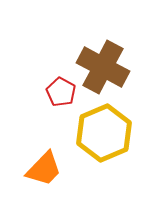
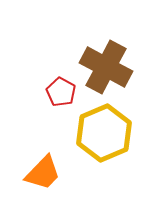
brown cross: moved 3 px right
orange trapezoid: moved 1 px left, 4 px down
